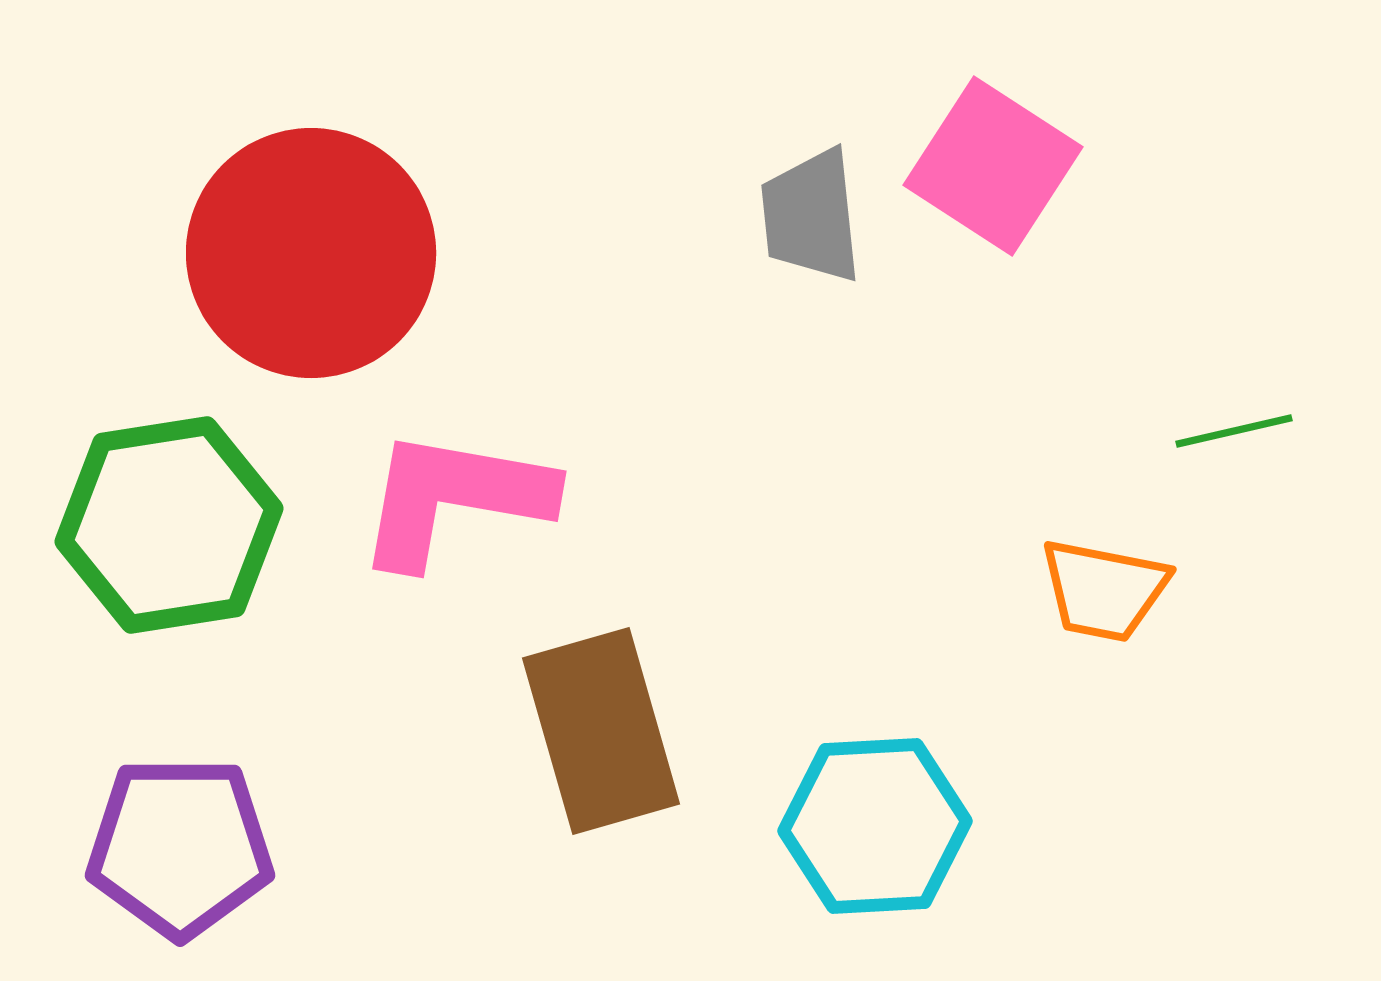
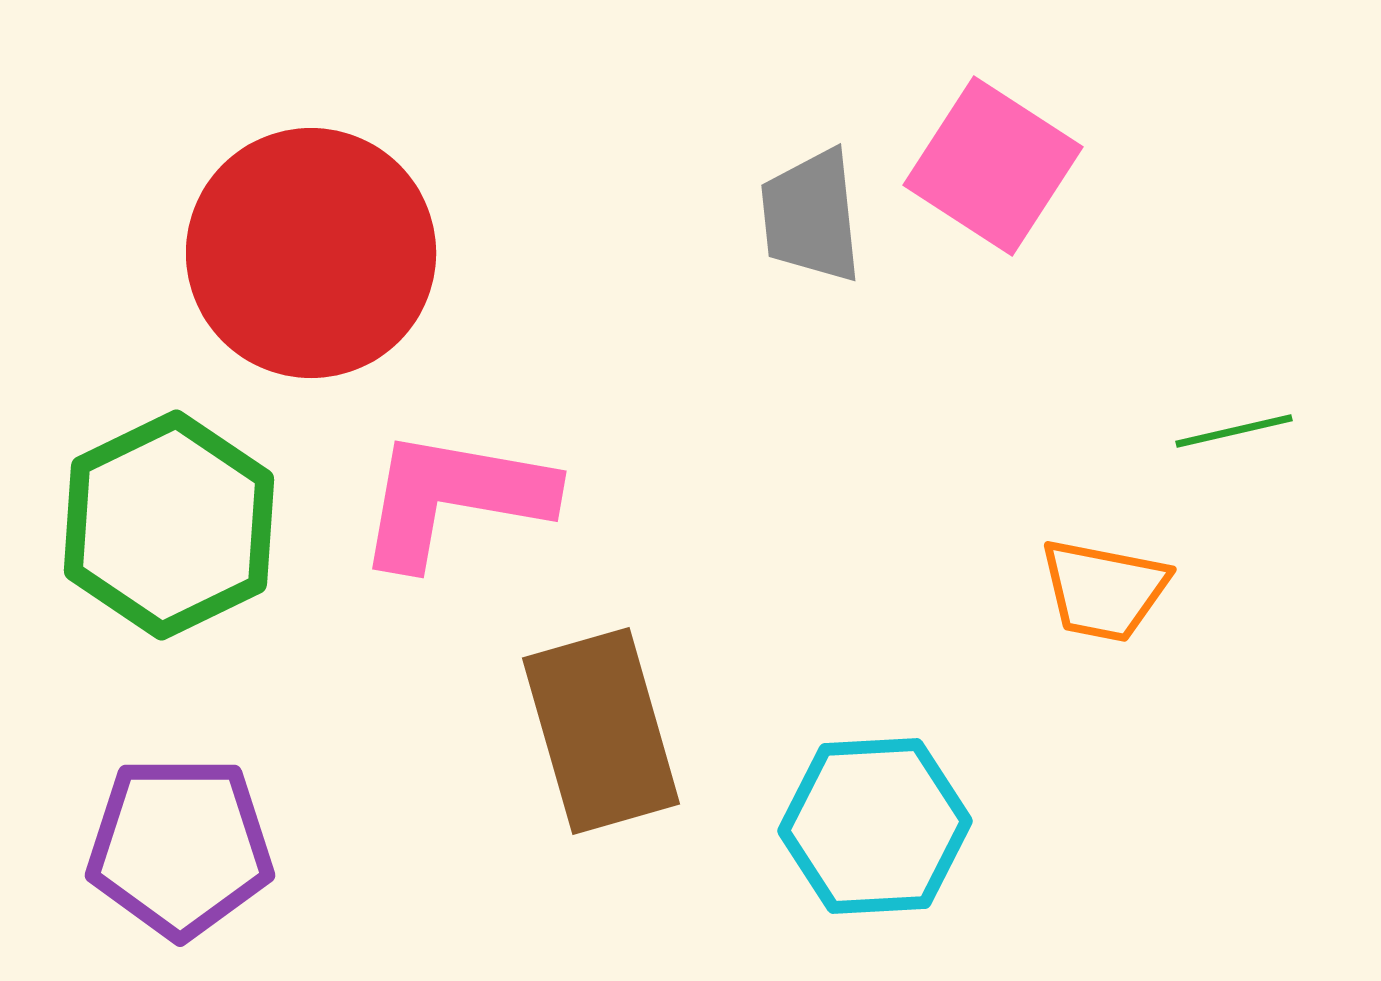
green hexagon: rotated 17 degrees counterclockwise
